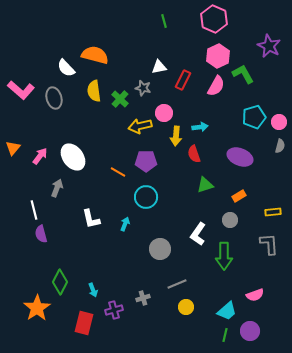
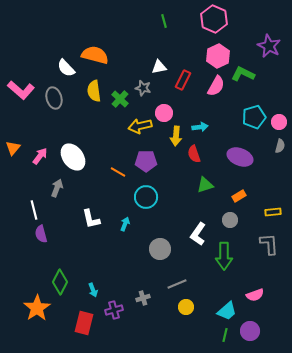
green L-shape at (243, 74): rotated 35 degrees counterclockwise
